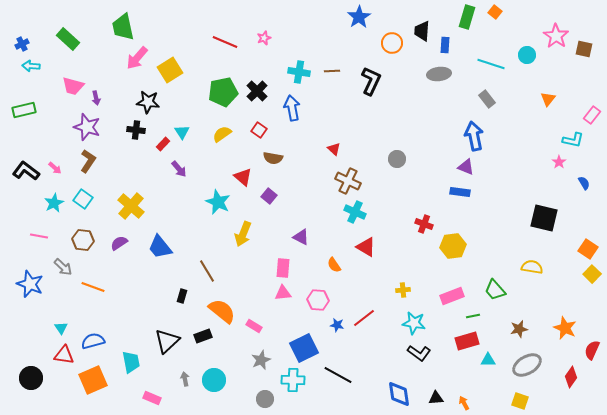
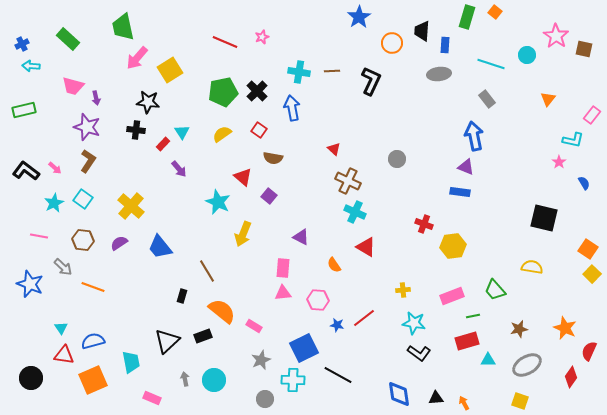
pink star at (264, 38): moved 2 px left, 1 px up
red semicircle at (592, 350): moved 3 px left, 1 px down
